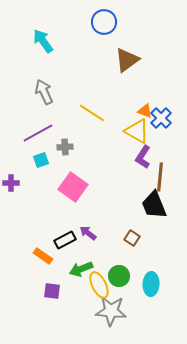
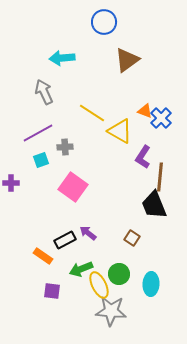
cyan arrow: moved 19 px right, 17 px down; rotated 60 degrees counterclockwise
yellow triangle: moved 17 px left
green circle: moved 2 px up
